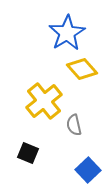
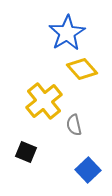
black square: moved 2 px left, 1 px up
